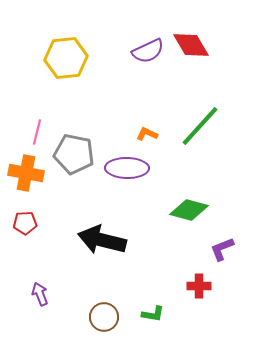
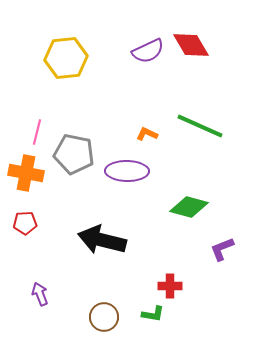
green line: rotated 72 degrees clockwise
purple ellipse: moved 3 px down
green diamond: moved 3 px up
red cross: moved 29 px left
